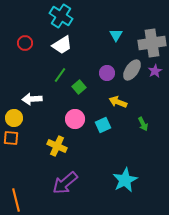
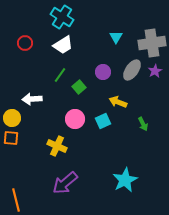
cyan cross: moved 1 px right, 1 px down
cyan triangle: moved 2 px down
white trapezoid: moved 1 px right
purple circle: moved 4 px left, 1 px up
yellow circle: moved 2 px left
cyan square: moved 4 px up
